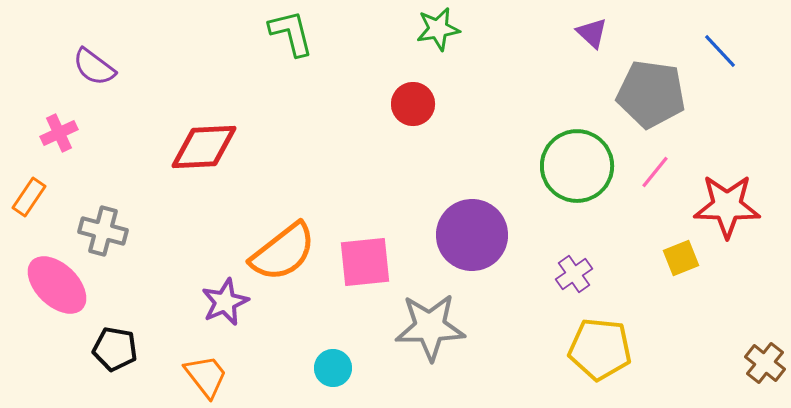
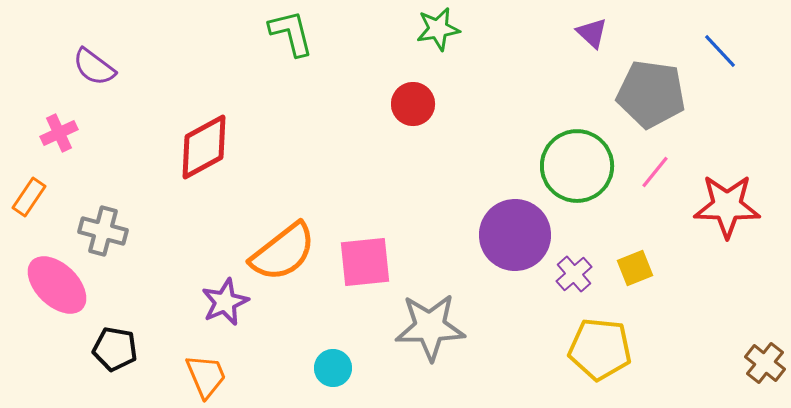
red diamond: rotated 26 degrees counterclockwise
purple circle: moved 43 px right
yellow square: moved 46 px left, 10 px down
purple cross: rotated 6 degrees counterclockwise
orange trapezoid: rotated 15 degrees clockwise
